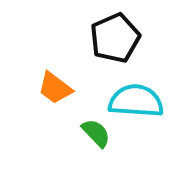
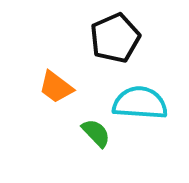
orange trapezoid: moved 1 px right, 1 px up
cyan semicircle: moved 4 px right, 2 px down
